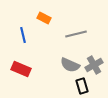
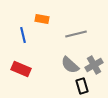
orange rectangle: moved 2 px left, 1 px down; rotated 16 degrees counterclockwise
gray semicircle: rotated 18 degrees clockwise
